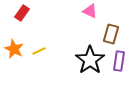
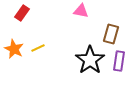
pink triangle: moved 9 px left; rotated 14 degrees counterclockwise
yellow line: moved 1 px left, 3 px up
